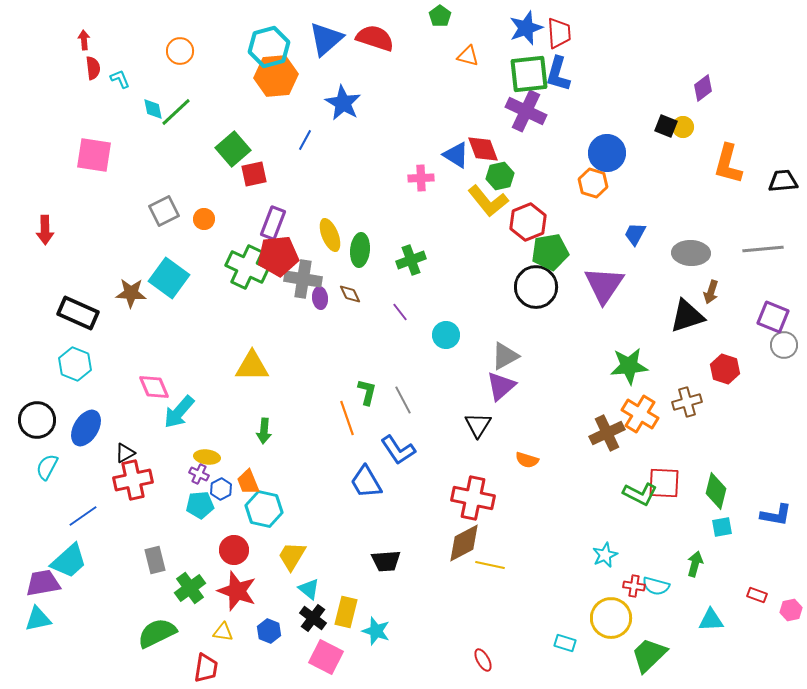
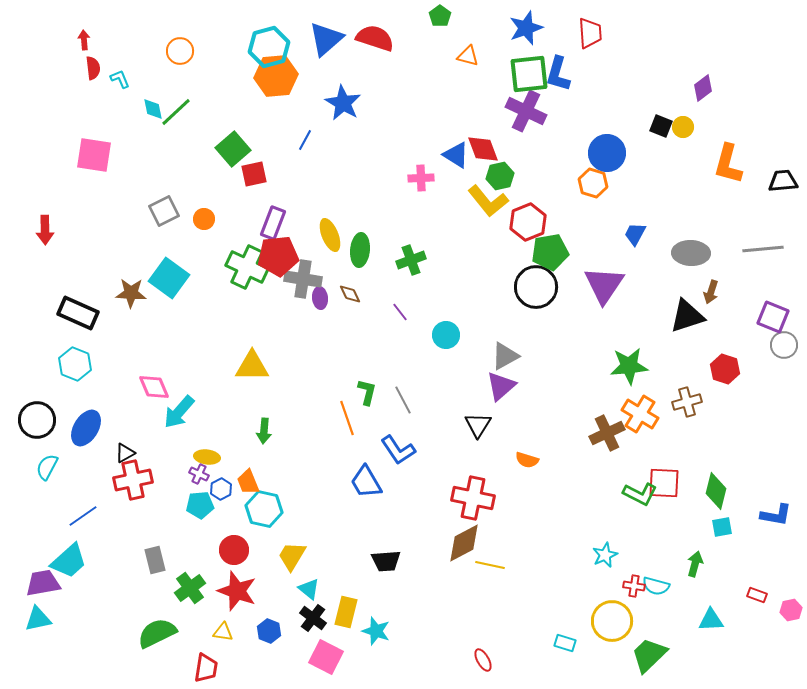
red trapezoid at (559, 33): moved 31 px right
black square at (666, 126): moved 5 px left
yellow circle at (611, 618): moved 1 px right, 3 px down
